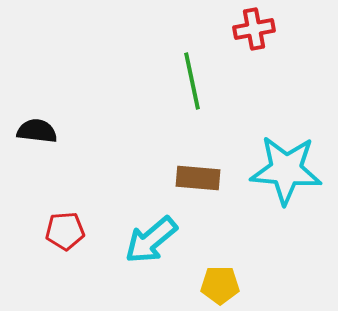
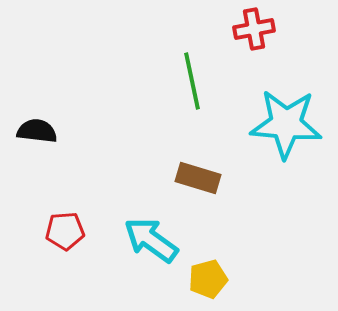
cyan star: moved 46 px up
brown rectangle: rotated 12 degrees clockwise
cyan arrow: rotated 76 degrees clockwise
yellow pentagon: moved 12 px left, 6 px up; rotated 15 degrees counterclockwise
